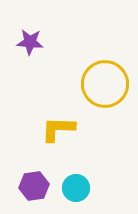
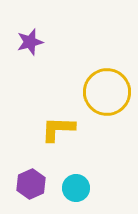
purple star: rotated 20 degrees counterclockwise
yellow circle: moved 2 px right, 8 px down
purple hexagon: moved 3 px left, 2 px up; rotated 16 degrees counterclockwise
